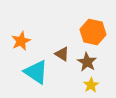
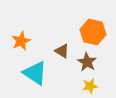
brown triangle: moved 3 px up
cyan triangle: moved 1 px left, 1 px down
yellow star: moved 1 px left, 1 px down; rotated 21 degrees clockwise
